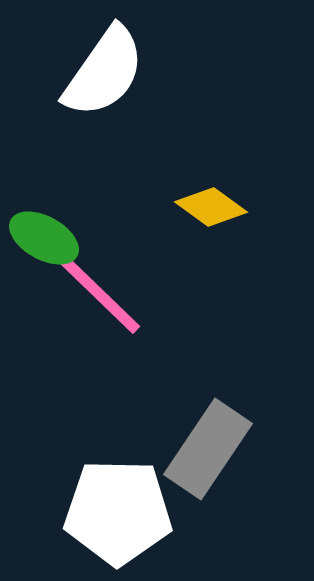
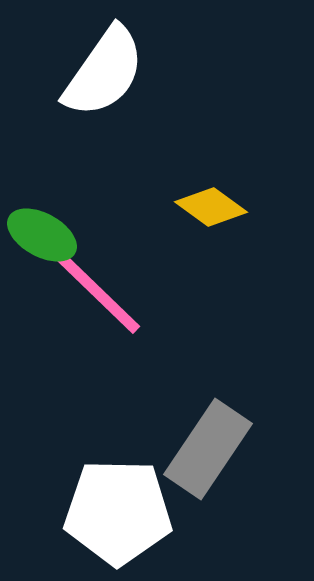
green ellipse: moved 2 px left, 3 px up
